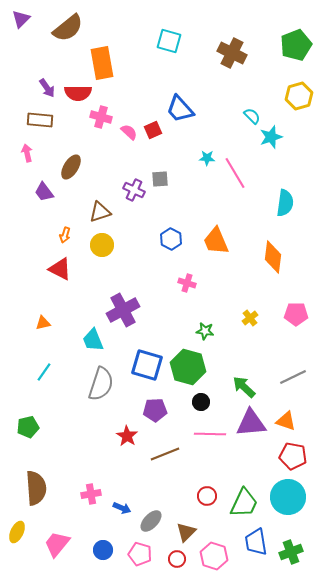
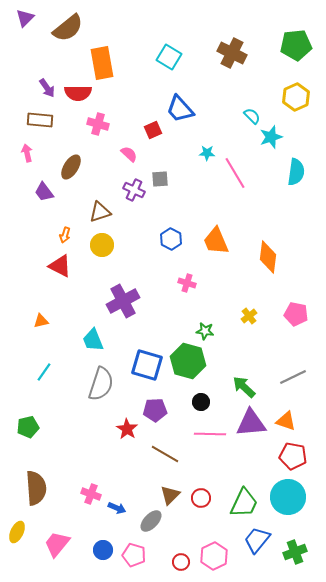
purple triangle at (21, 19): moved 4 px right, 1 px up
cyan square at (169, 41): moved 16 px down; rotated 15 degrees clockwise
green pentagon at (296, 45): rotated 16 degrees clockwise
yellow hexagon at (299, 96): moved 3 px left, 1 px down; rotated 8 degrees counterclockwise
pink cross at (101, 117): moved 3 px left, 7 px down
pink semicircle at (129, 132): moved 22 px down
cyan star at (207, 158): moved 5 px up
cyan semicircle at (285, 203): moved 11 px right, 31 px up
orange diamond at (273, 257): moved 5 px left
red triangle at (60, 269): moved 3 px up
purple cross at (123, 310): moved 9 px up
pink pentagon at (296, 314): rotated 10 degrees clockwise
yellow cross at (250, 318): moved 1 px left, 2 px up
orange triangle at (43, 323): moved 2 px left, 2 px up
green hexagon at (188, 367): moved 6 px up
red star at (127, 436): moved 7 px up
brown line at (165, 454): rotated 52 degrees clockwise
pink cross at (91, 494): rotated 30 degrees clockwise
red circle at (207, 496): moved 6 px left, 2 px down
blue arrow at (122, 508): moved 5 px left
brown triangle at (186, 532): moved 16 px left, 37 px up
blue trapezoid at (256, 542): moved 1 px right, 2 px up; rotated 48 degrees clockwise
green cross at (291, 552): moved 4 px right
pink pentagon at (140, 554): moved 6 px left, 1 px down
pink hexagon at (214, 556): rotated 16 degrees clockwise
red circle at (177, 559): moved 4 px right, 3 px down
